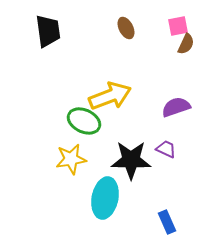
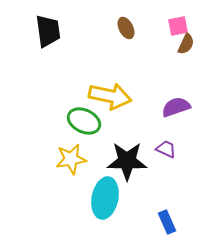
yellow arrow: rotated 33 degrees clockwise
black star: moved 4 px left, 1 px down
